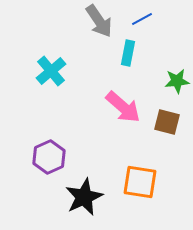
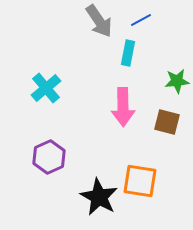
blue line: moved 1 px left, 1 px down
cyan cross: moved 5 px left, 17 px down
pink arrow: rotated 48 degrees clockwise
orange square: moved 1 px up
black star: moved 15 px right; rotated 18 degrees counterclockwise
